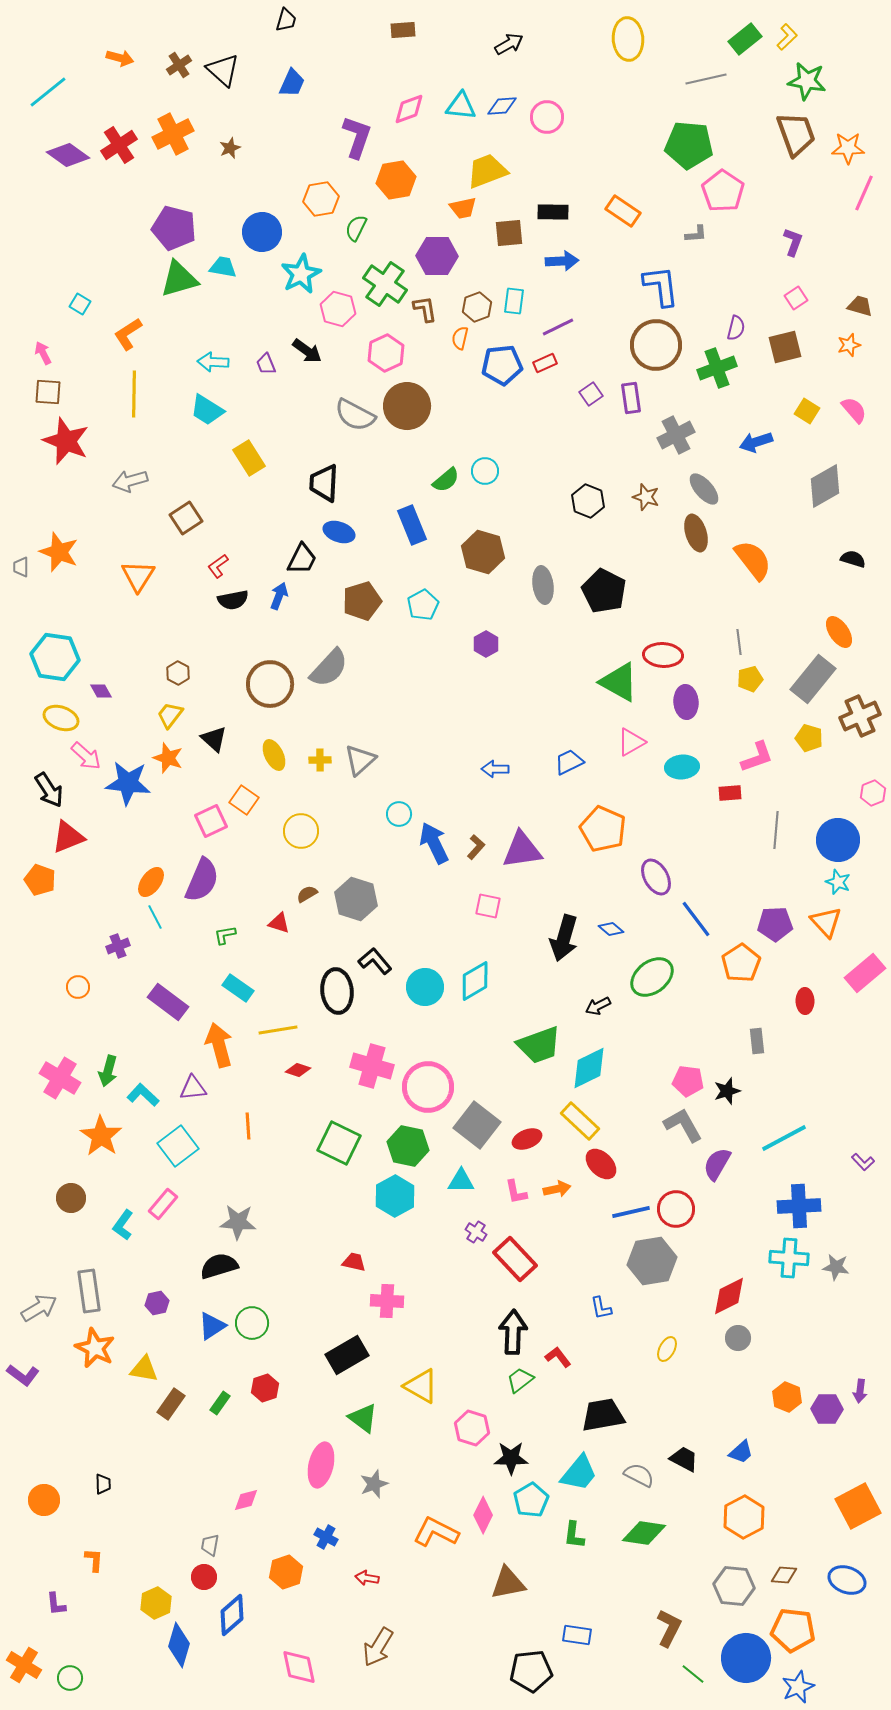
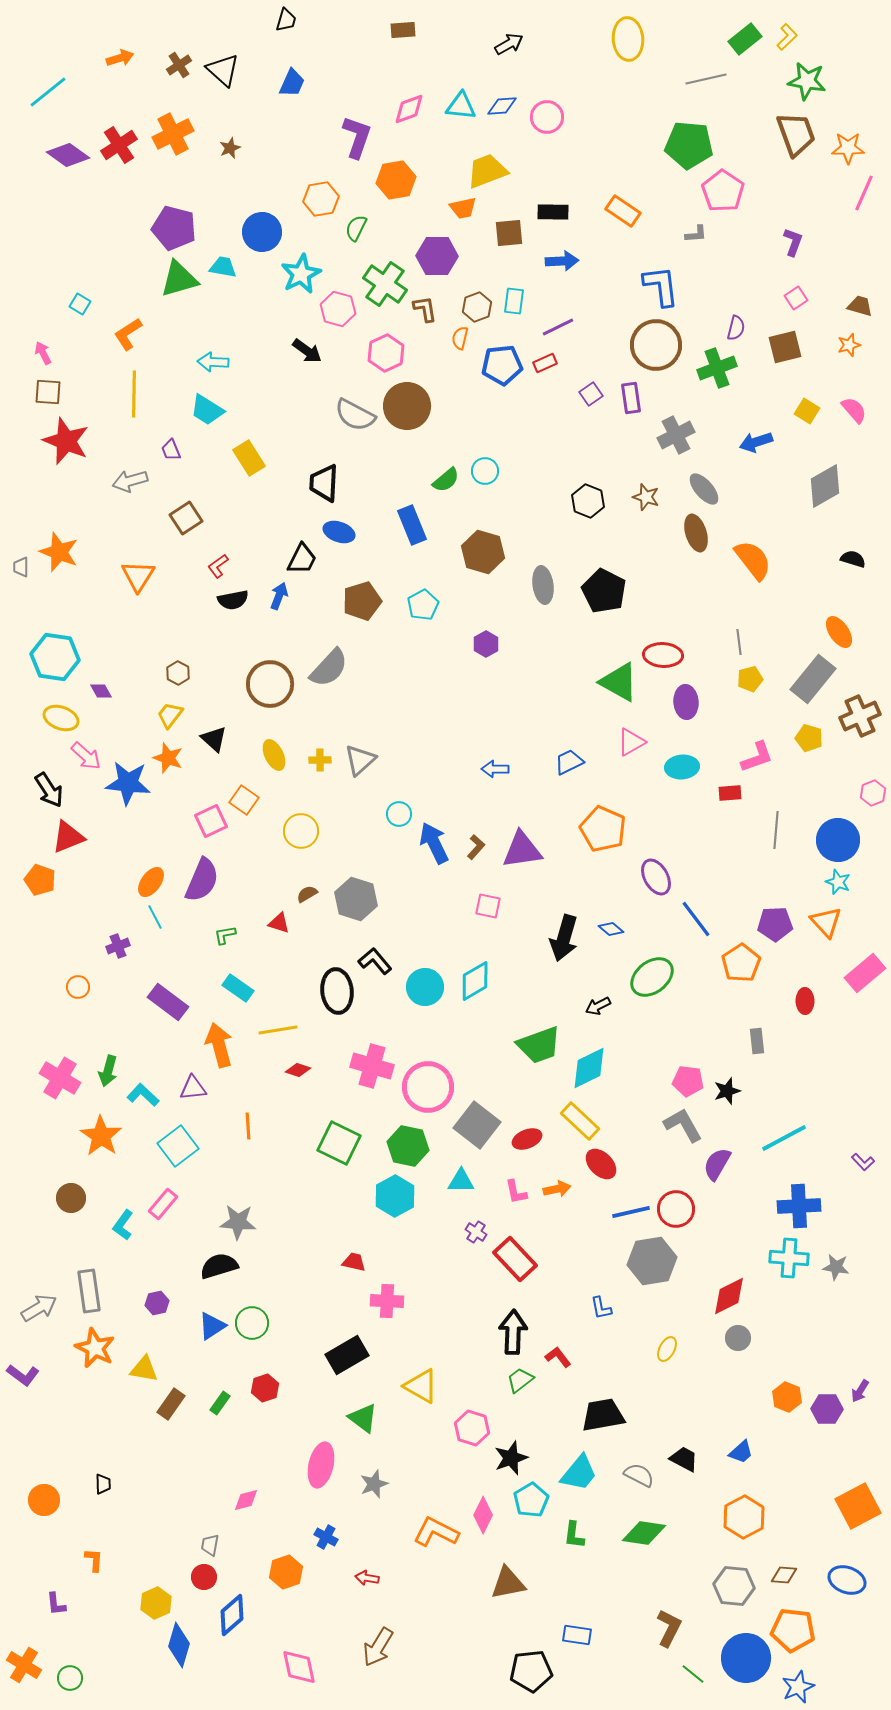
orange arrow at (120, 58): rotated 32 degrees counterclockwise
purple trapezoid at (266, 364): moved 95 px left, 86 px down
purple arrow at (860, 1391): rotated 25 degrees clockwise
black star at (511, 1458): rotated 20 degrees counterclockwise
